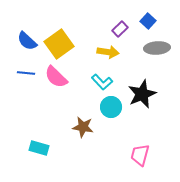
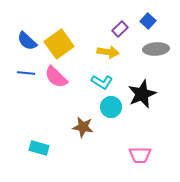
gray ellipse: moved 1 px left, 1 px down
cyan L-shape: rotated 15 degrees counterclockwise
pink trapezoid: rotated 105 degrees counterclockwise
